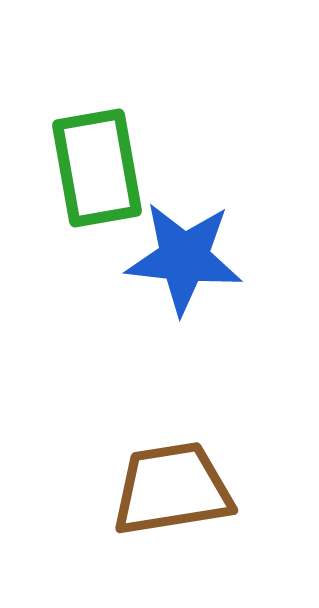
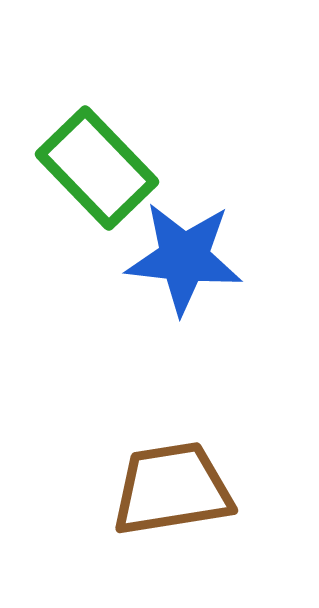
green rectangle: rotated 34 degrees counterclockwise
